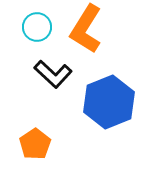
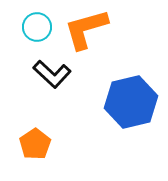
orange L-shape: rotated 42 degrees clockwise
black L-shape: moved 1 px left
blue hexagon: moved 22 px right; rotated 9 degrees clockwise
